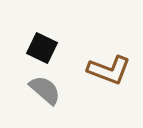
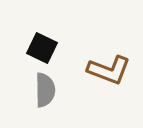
gray semicircle: rotated 48 degrees clockwise
